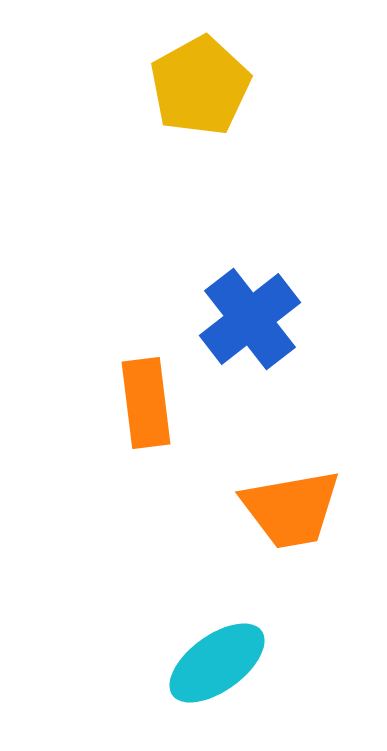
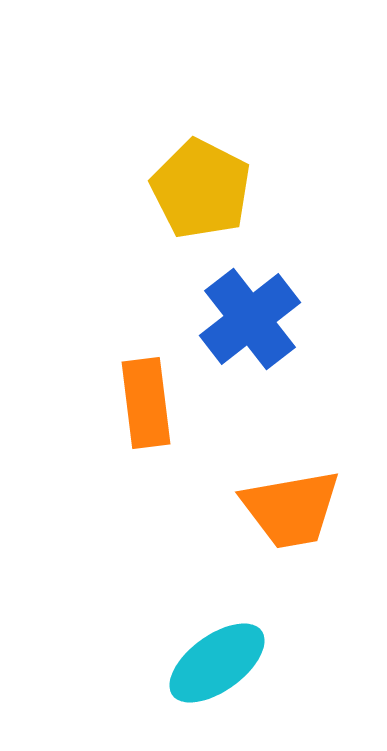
yellow pentagon: moved 1 px right, 103 px down; rotated 16 degrees counterclockwise
